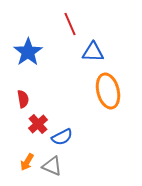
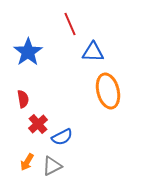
gray triangle: rotated 50 degrees counterclockwise
